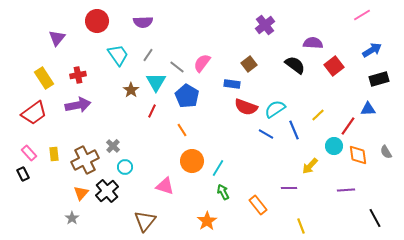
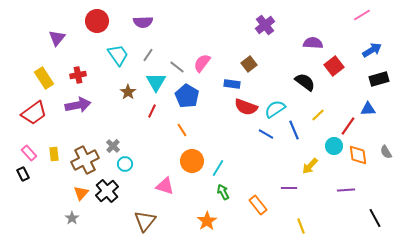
black semicircle at (295, 65): moved 10 px right, 17 px down
brown star at (131, 90): moved 3 px left, 2 px down
cyan circle at (125, 167): moved 3 px up
